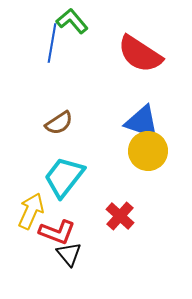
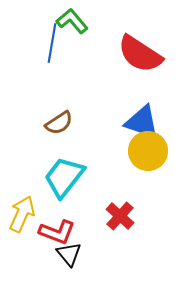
yellow arrow: moved 9 px left, 3 px down
